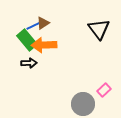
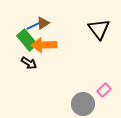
black arrow: rotated 35 degrees clockwise
